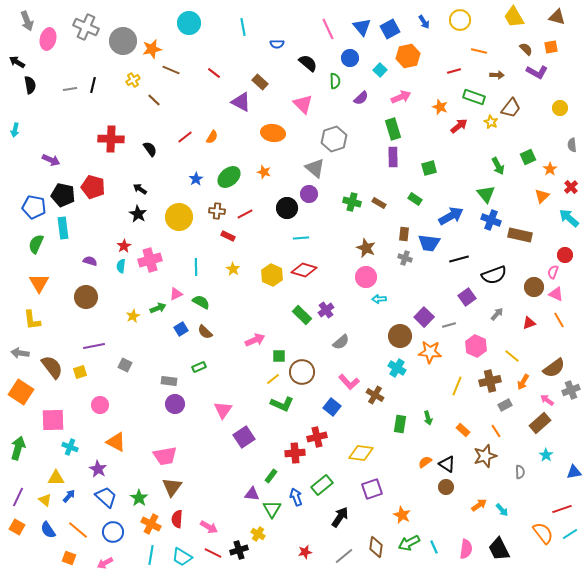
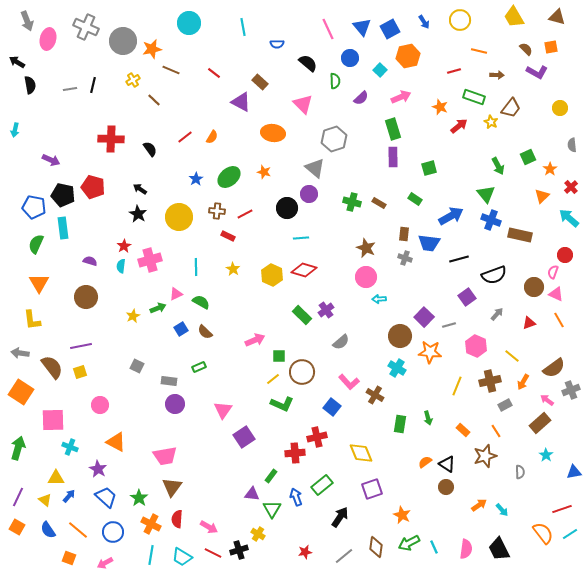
purple line at (94, 346): moved 13 px left
gray square at (125, 365): moved 12 px right, 1 px down
yellow diamond at (361, 453): rotated 60 degrees clockwise
